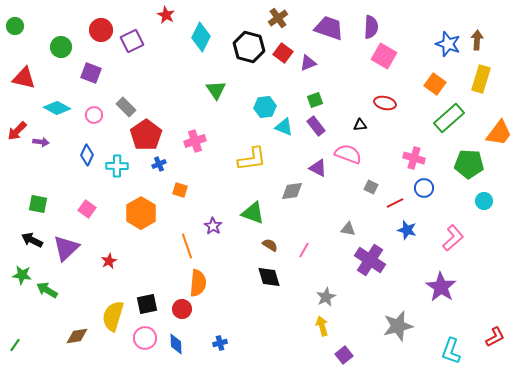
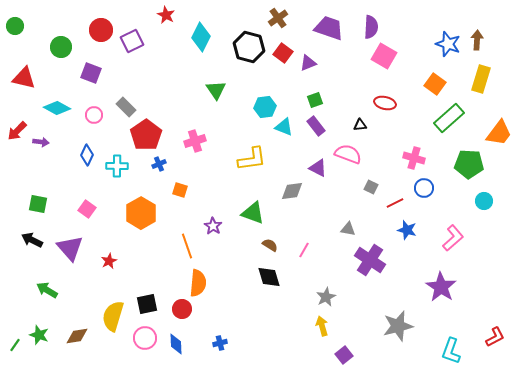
purple triangle at (66, 248): moved 4 px right; rotated 28 degrees counterclockwise
green star at (22, 275): moved 17 px right, 60 px down; rotated 12 degrees clockwise
